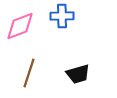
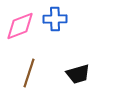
blue cross: moved 7 px left, 3 px down
